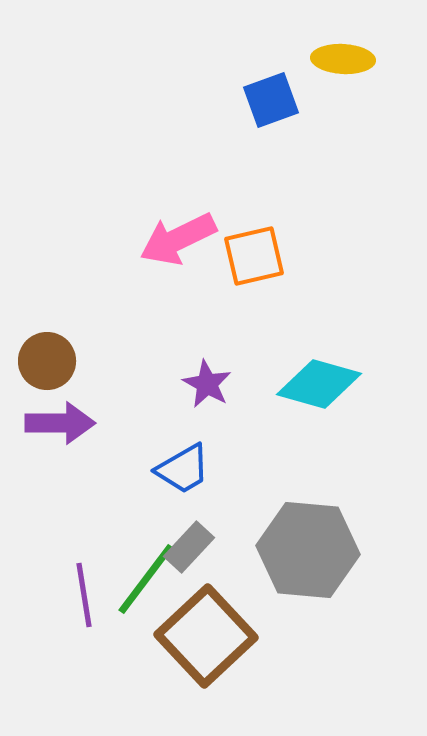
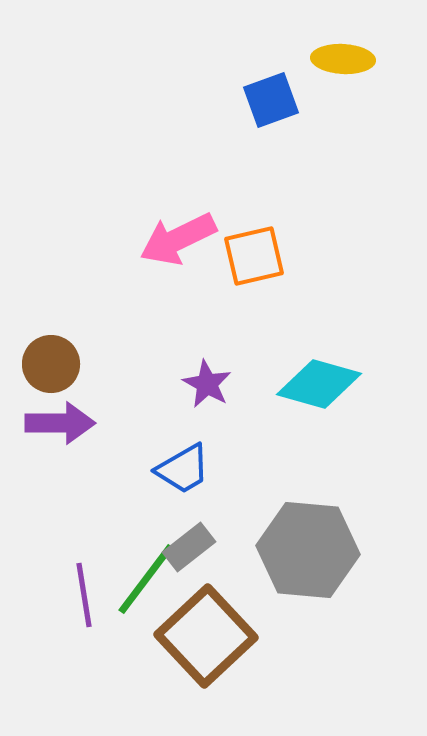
brown circle: moved 4 px right, 3 px down
gray rectangle: rotated 9 degrees clockwise
